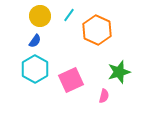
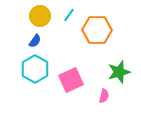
orange hexagon: rotated 24 degrees counterclockwise
